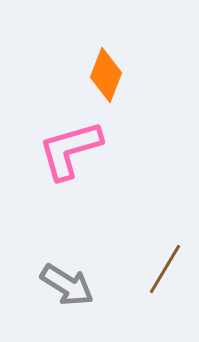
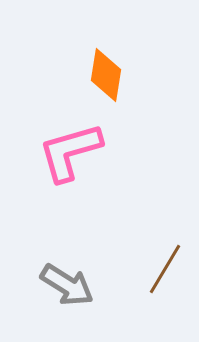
orange diamond: rotated 12 degrees counterclockwise
pink L-shape: moved 2 px down
